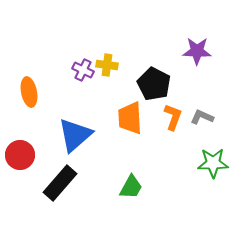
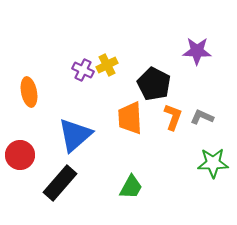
yellow cross: rotated 35 degrees counterclockwise
